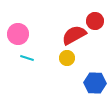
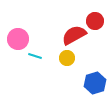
pink circle: moved 5 px down
cyan line: moved 8 px right, 2 px up
blue hexagon: rotated 20 degrees counterclockwise
